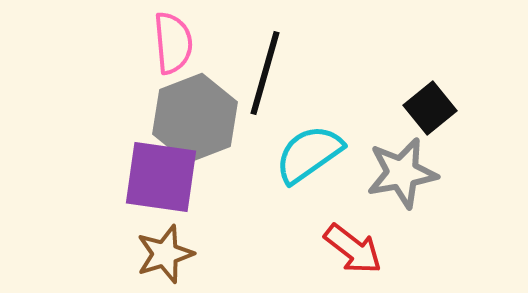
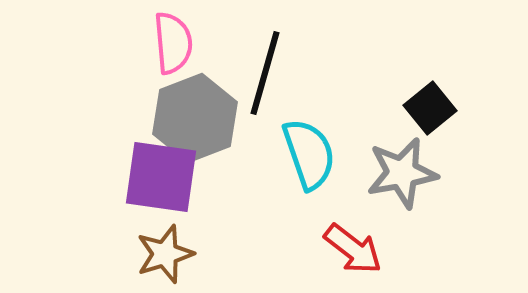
cyan semicircle: rotated 106 degrees clockwise
